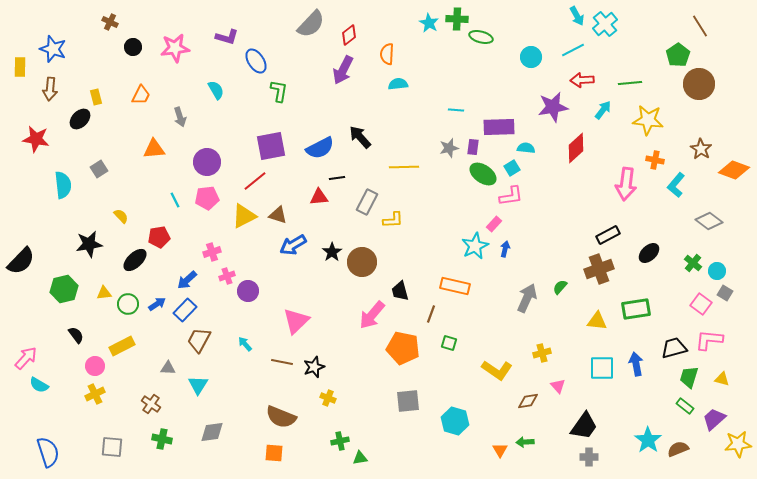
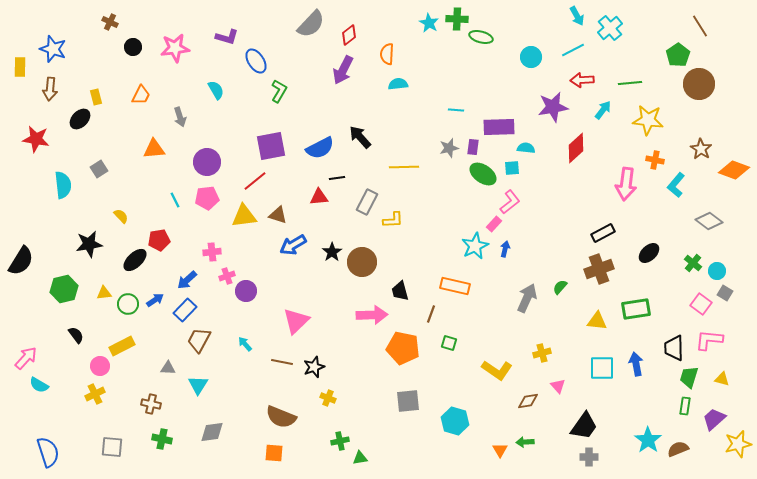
cyan cross at (605, 24): moved 5 px right, 4 px down
green L-shape at (279, 91): rotated 20 degrees clockwise
cyan square at (512, 168): rotated 28 degrees clockwise
pink L-shape at (511, 196): moved 1 px left, 6 px down; rotated 30 degrees counterclockwise
yellow triangle at (244, 216): rotated 20 degrees clockwise
black rectangle at (608, 235): moved 5 px left, 2 px up
red pentagon at (159, 237): moved 3 px down
pink cross at (212, 252): rotated 12 degrees clockwise
black semicircle at (21, 261): rotated 12 degrees counterclockwise
purple circle at (248, 291): moved 2 px left
blue arrow at (157, 304): moved 2 px left, 4 px up
pink arrow at (372, 315): rotated 132 degrees counterclockwise
black trapezoid at (674, 348): rotated 76 degrees counterclockwise
pink circle at (95, 366): moved 5 px right
brown cross at (151, 404): rotated 24 degrees counterclockwise
green rectangle at (685, 406): rotated 60 degrees clockwise
yellow star at (738, 444): rotated 8 degrees counterclockwise
